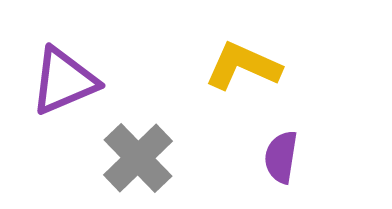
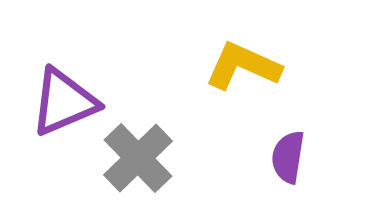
purple triangle: moved 21 px down
purple semicircle: moved 7 px right
